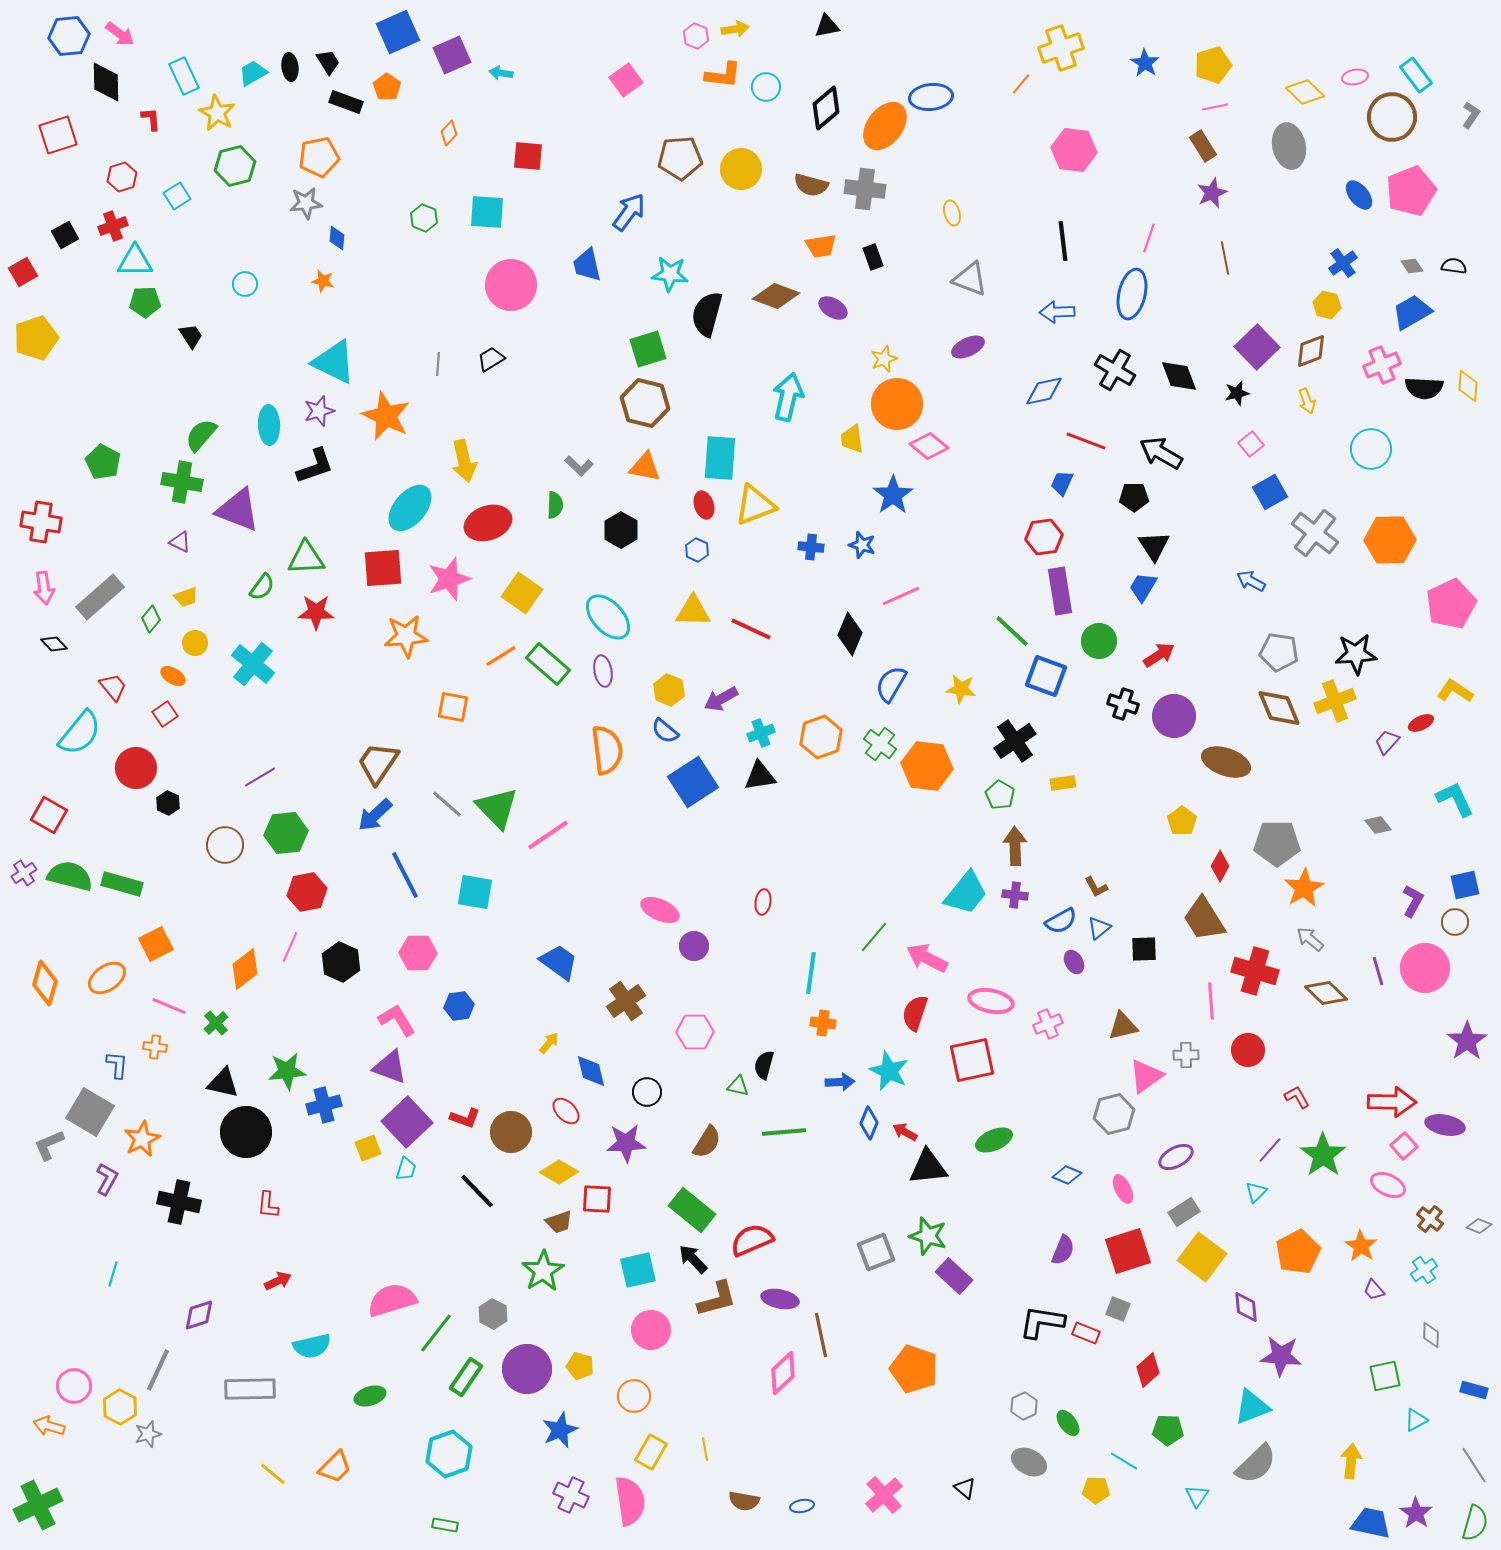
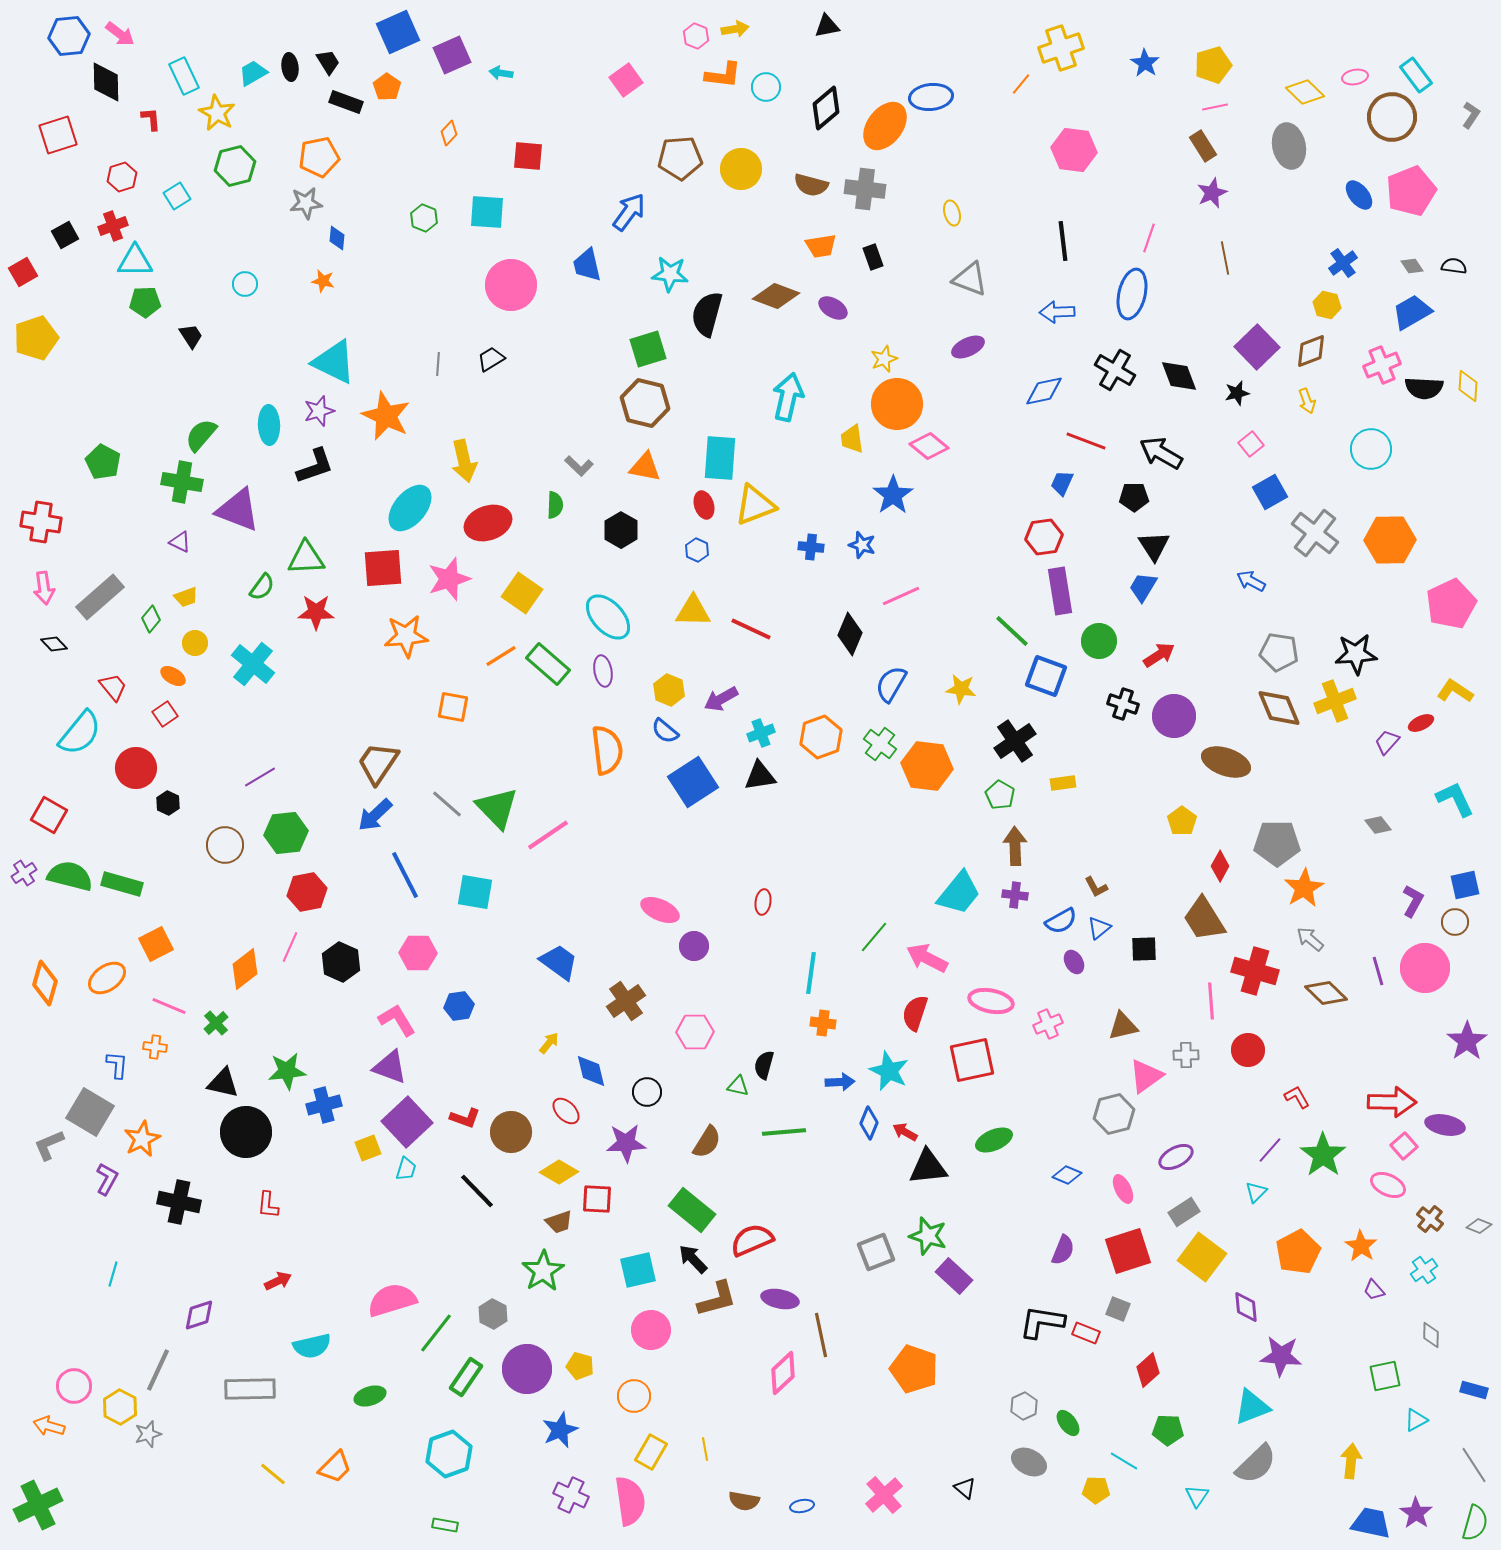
cyan trapezoid at (966, 893): moved 7 px left
